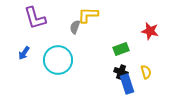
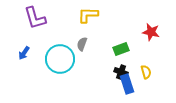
gray semicircle: moved 7 px right, 17 px down
red star: moved 1 px right, 1 px down
cyan circle: moved 2 px right, 1 px up
